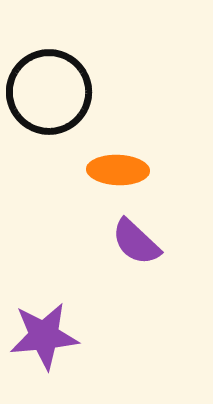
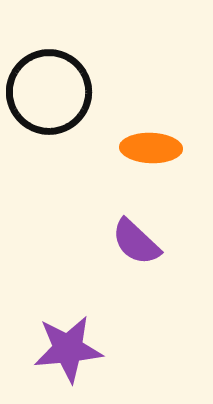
orange ellipse: moved 33 px right, 22 px up
purple star: moved 24 px right, 13 px down
